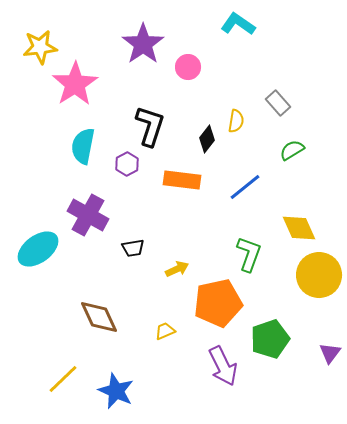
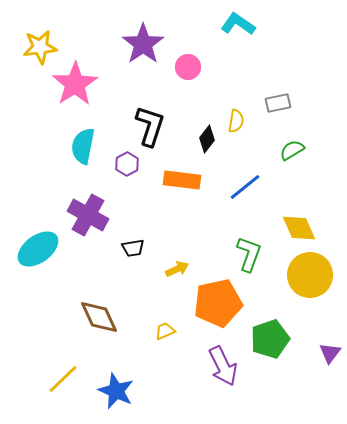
gray rectangle: rotated 60 degrees counterclockwise
yellow circle: moved 9 px left
